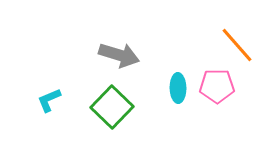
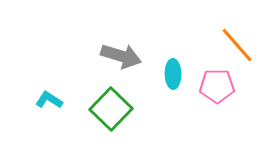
gray arrow: moved 2 px right, 1 px down
cyan ellipse: moved 5 px left, 14 px up
cyan L-shape: rotated 56 degrees clockwise
green square: moved 1 px left, 2 px down
